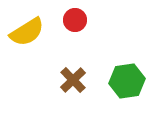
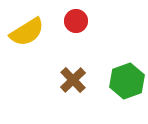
red circle: moved 1 px right, 1 px down
green hexagon: rotated 12 degrees counterclockwise
